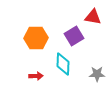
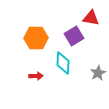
red triangle: moved 2 px left, 1 px down
cyan diamond: moved 1 px up
gray star: moved 1 px right, 1 px up; rotated 28 degrees counterclockwise
